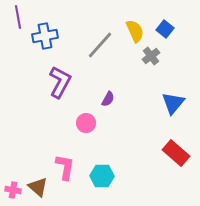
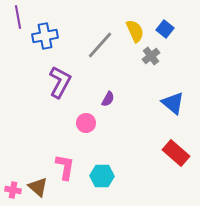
blue triangle: rotated 30 degrees counterclockwise
